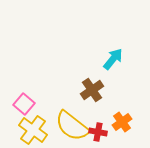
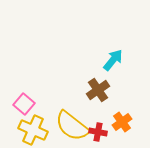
cyan arrow: moved 1 px down
brown cross: moved 6 px right
yellow cross: rotated 12 degrees counterclockwise
